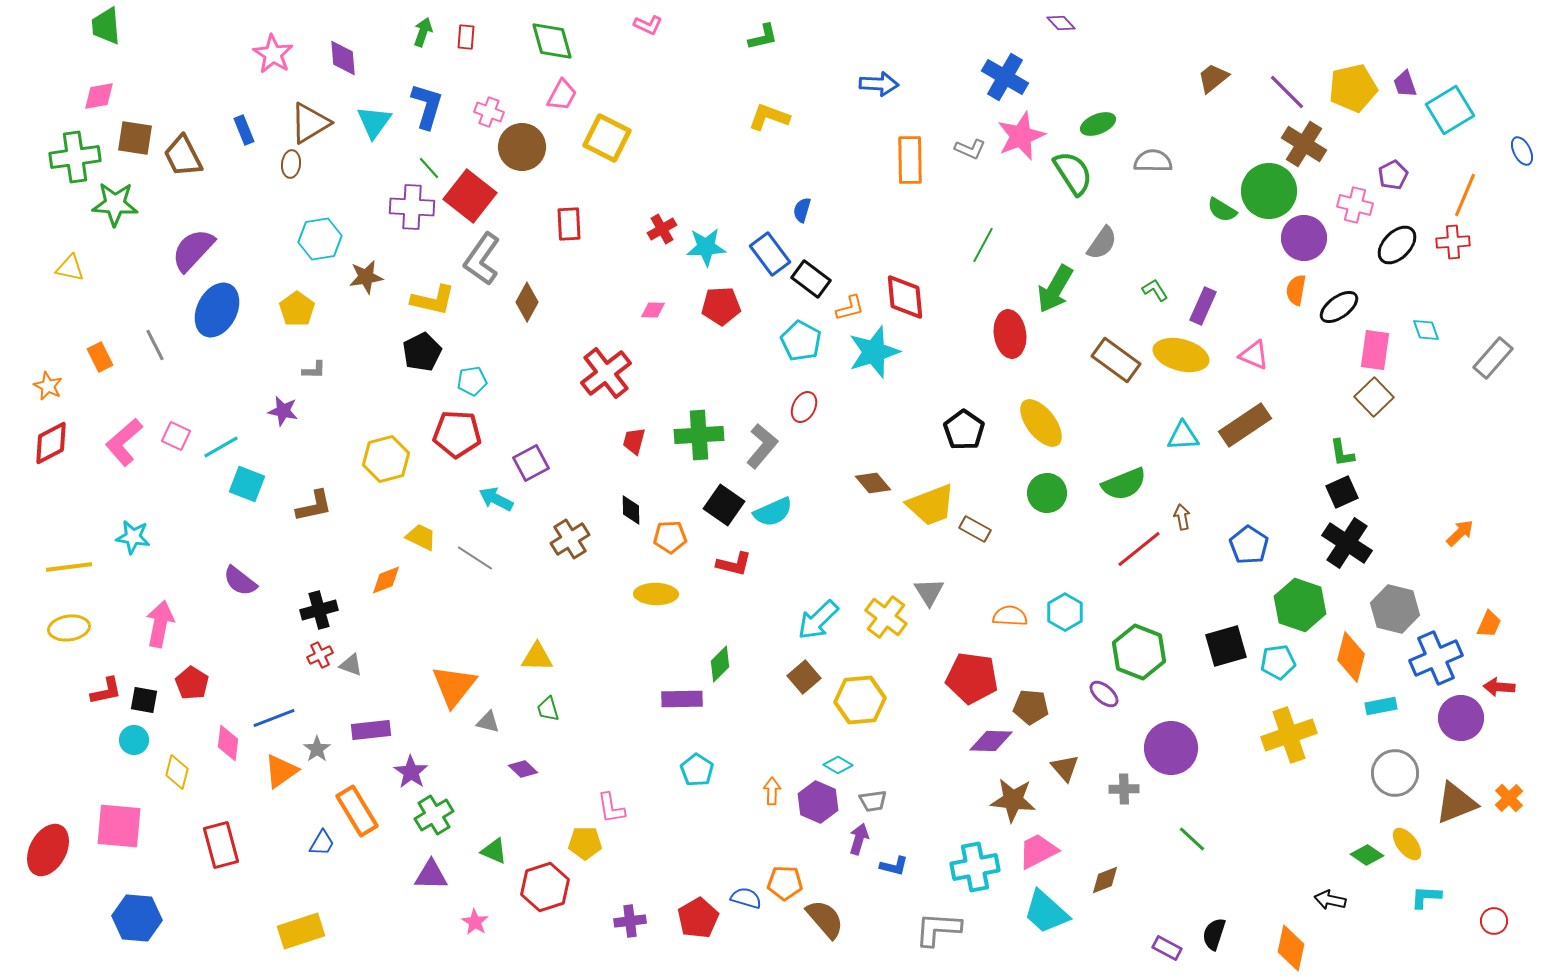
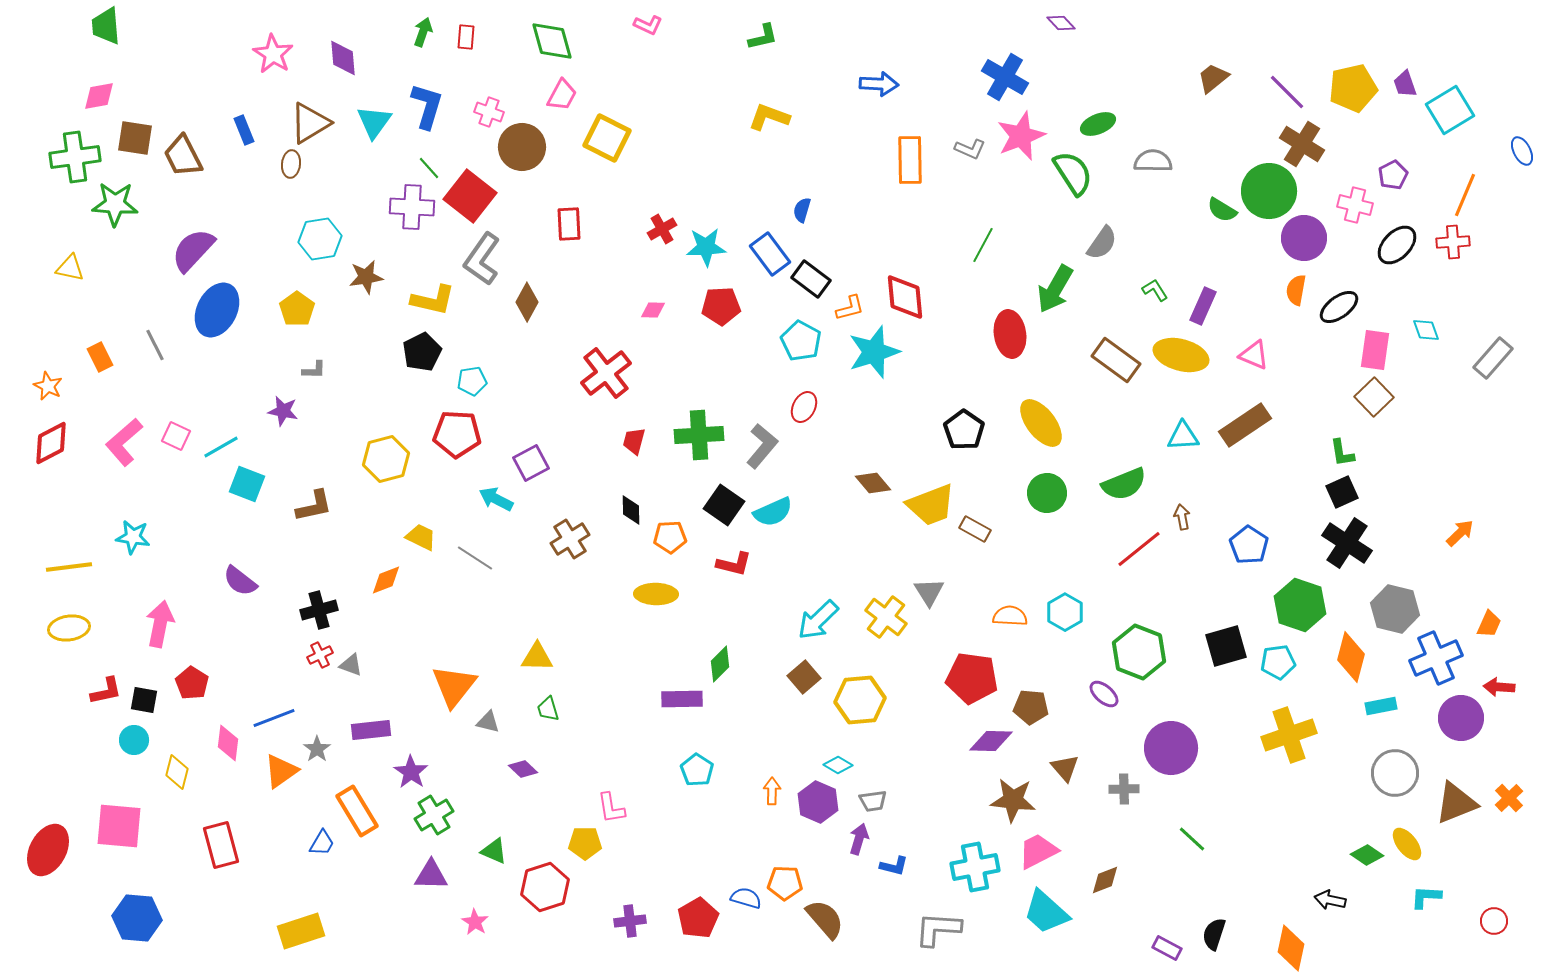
brown cross at (1304, 144): moved 2 px left
